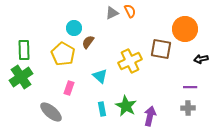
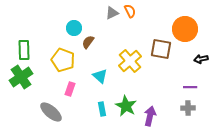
yellow pentagon: moved 6 px down; rotated 10 degrees counterclockwise
yellow cross: rotated 15 degrees counterclockwise
pink rectangle: moved 1 px right, 1 px down
